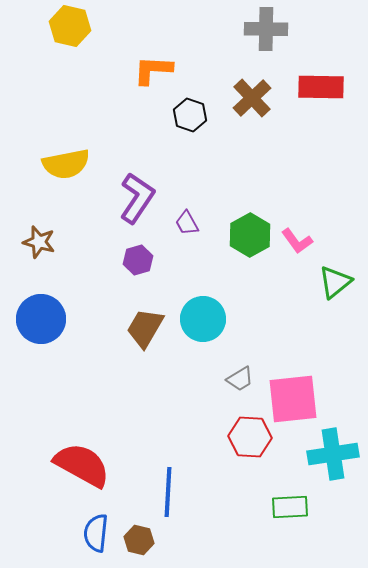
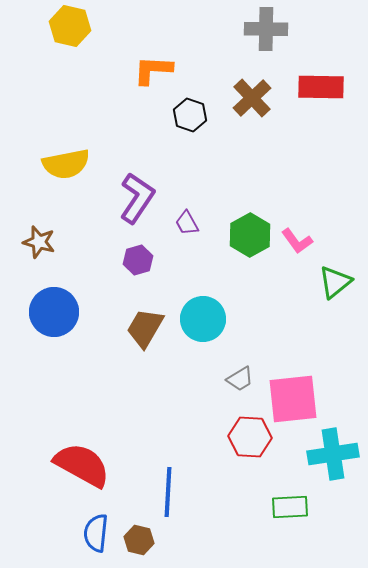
blue circle: moved 13 px right, 7 px up
